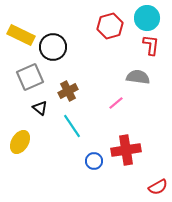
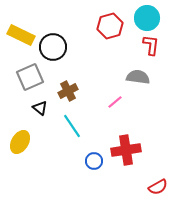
pink line: moved 1 px left, 1 px up
